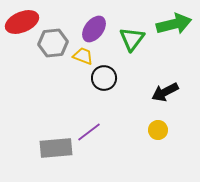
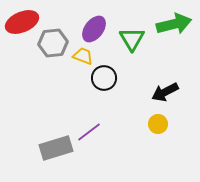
green triangle: rotated 8 degrees counterclockwise
yellow circle: moved 6 px up
gray rectangle: rotated 12 degrees counterclockwise
